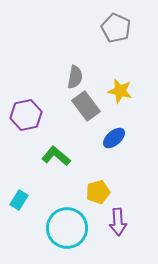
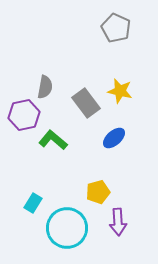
gray semicircle: moved 30 px left, 10 px down
gray rectangle: moved 3 px up
purple hexagon: moved 2 px left
green L-shape: moved 3 px left, 16 px up
cyan rectangle: moved 14 px right, 3 px down
